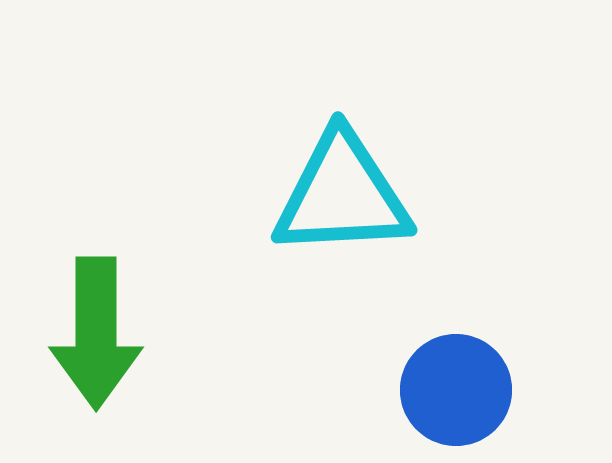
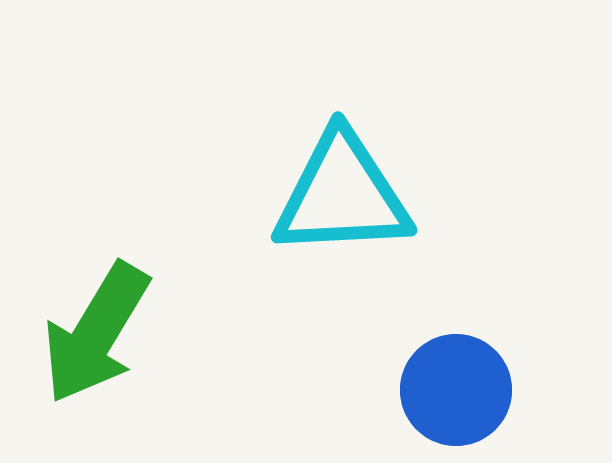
green arrow: rotated 31 degrees clockwise
